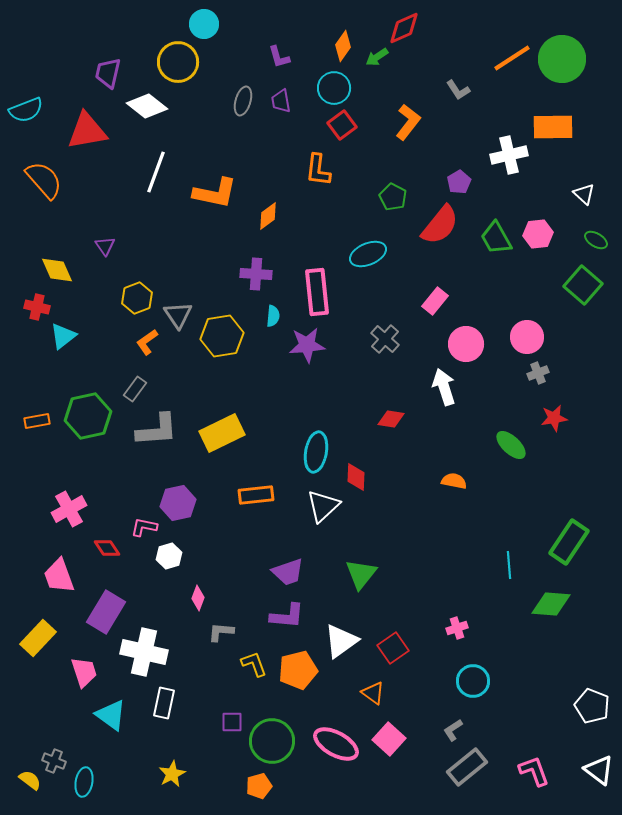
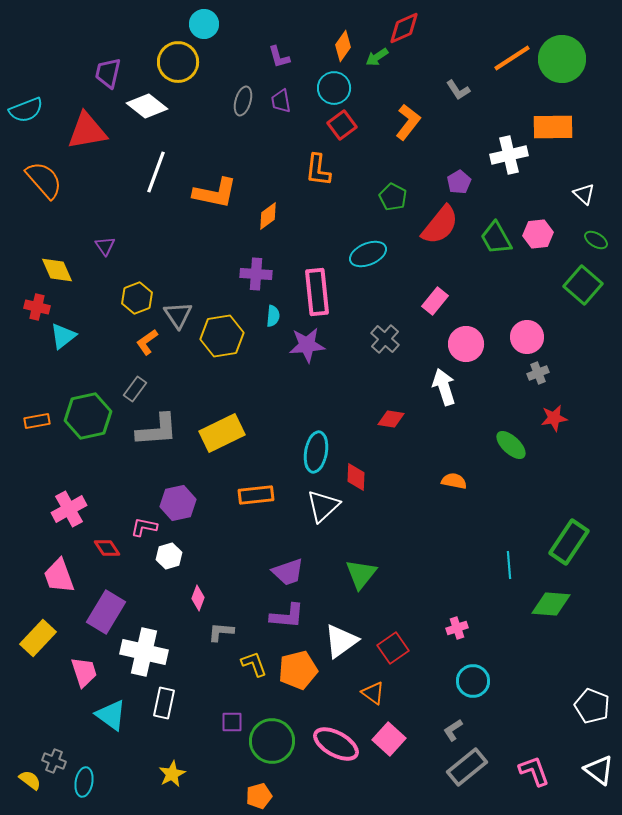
orange pentagon at (259, 786): moved 10 px down
